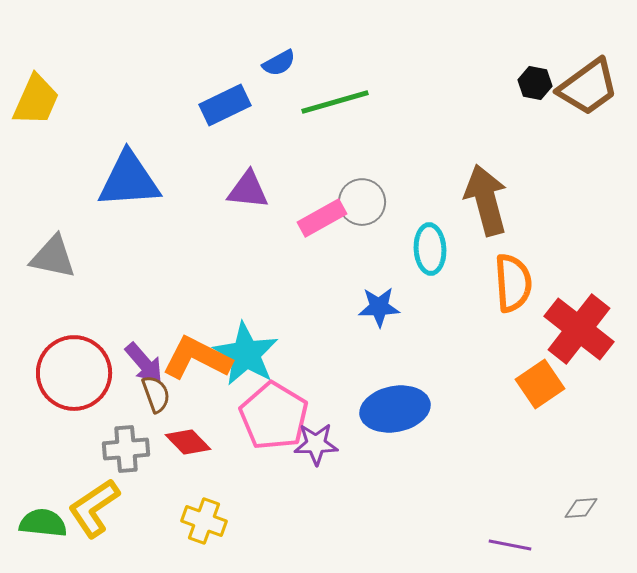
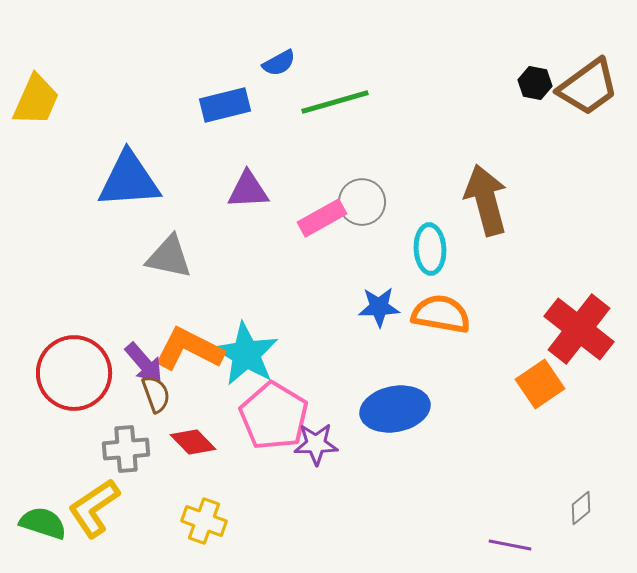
blue rectangle: rotated 12 degrees clockwise
purple triangle: rotated 9 degrees counterclockwise
gray triangle: moved 116 px right
orange semicircle: moved 72 px left, 31 px down; rotated 76 degrees counterclockwise
orange L-shape: moved 8 px left, 9 px up
red diamond: moved 5 px right
gray diamond: rotated 36 degrees counterclockwise
green semicircle: rotated 12 degrees clockwise
